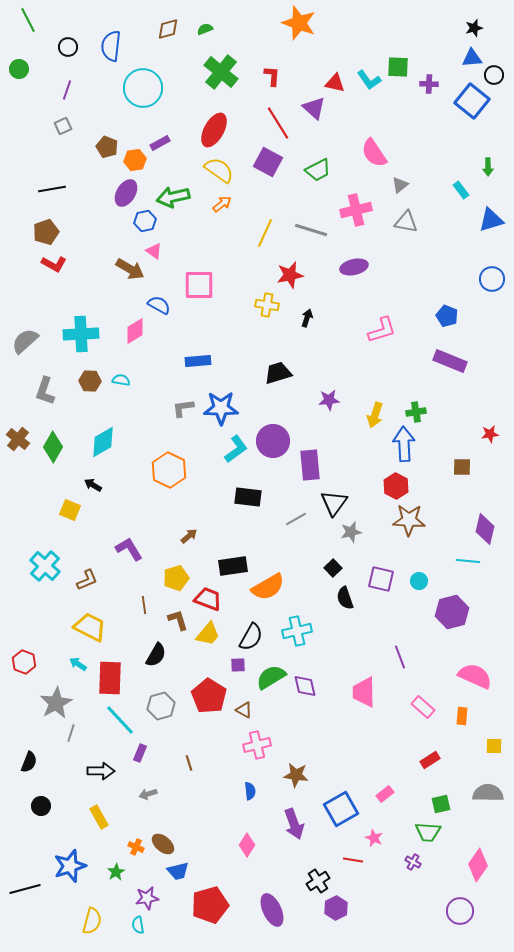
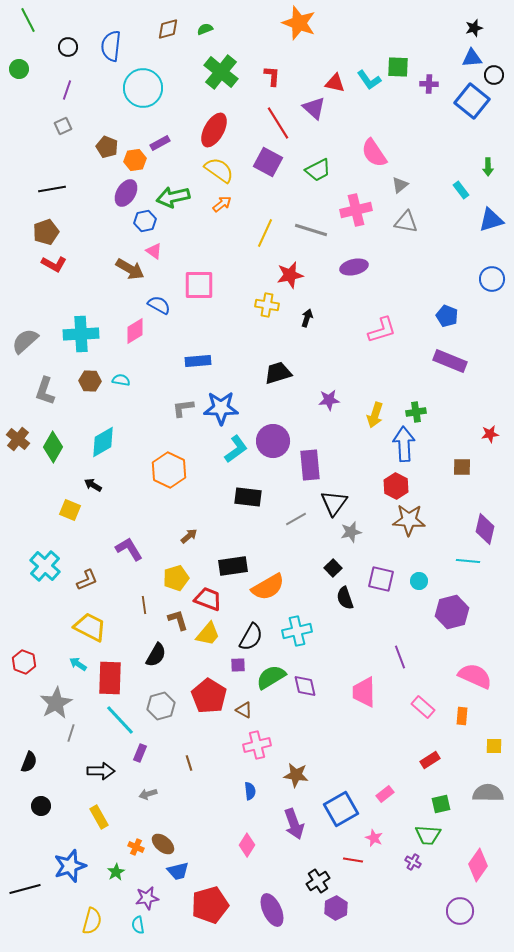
green trapezoid at (428, 832): moved 3 px down
